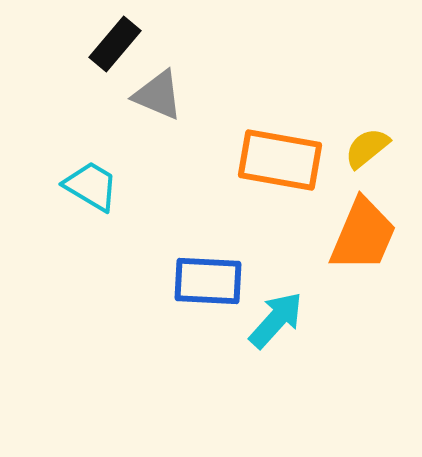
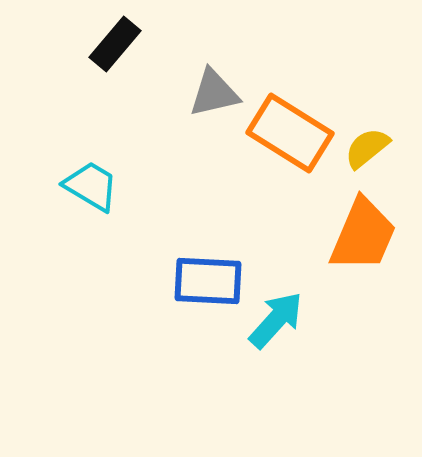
gray triangle: moved 56 px right, 2 px up; rotated 36 degrees counterclockwise
orange rectangle: moved 10 px right, 27 px up; rotated 22 degrees clockwise
